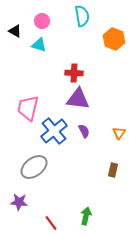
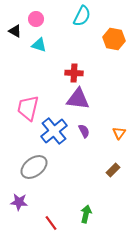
cyan semicircle: rotated 35 degrees clockwise
pink circle: moved 6 px left, 2 px up
orange hexagon: rotated 10 degrees counterclockwise
brown rectangle: rotated 32 degrees clockwise
green arrow: moved 2 px up
